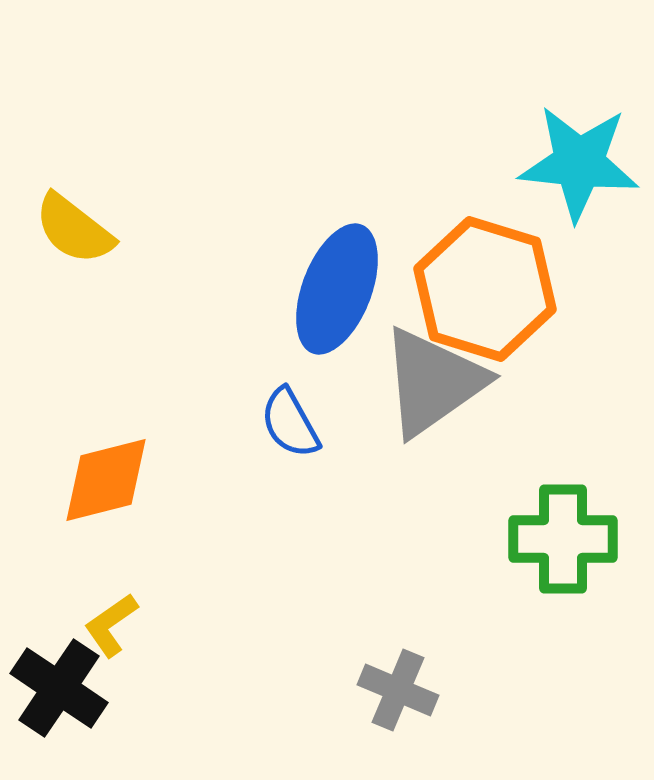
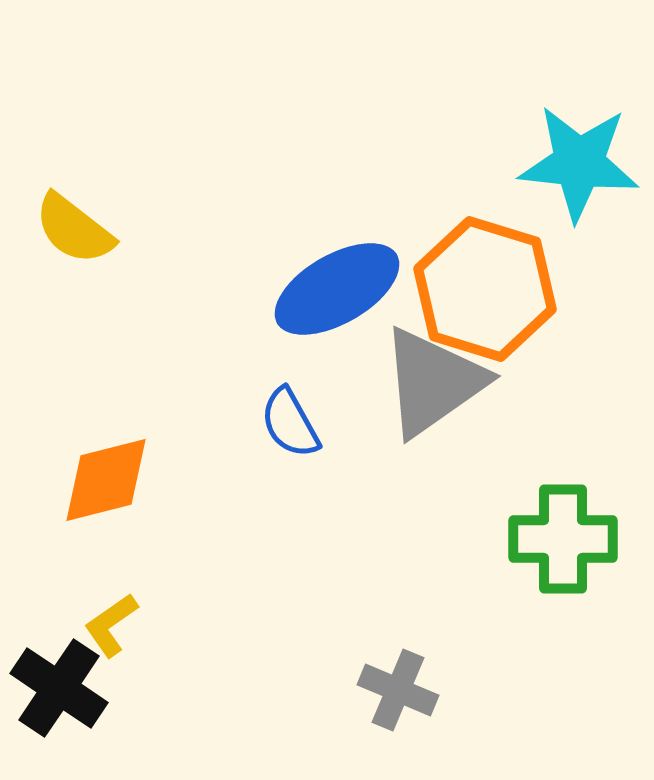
blue ellipse: rotated 39 degrees clockwise
